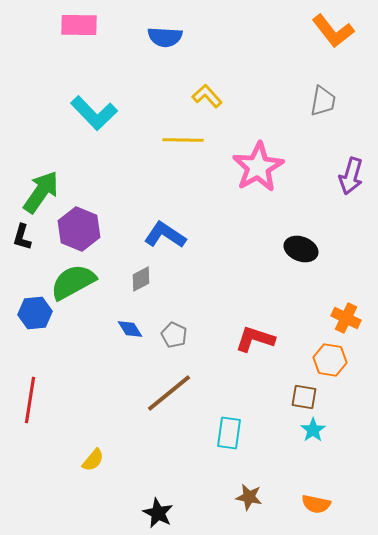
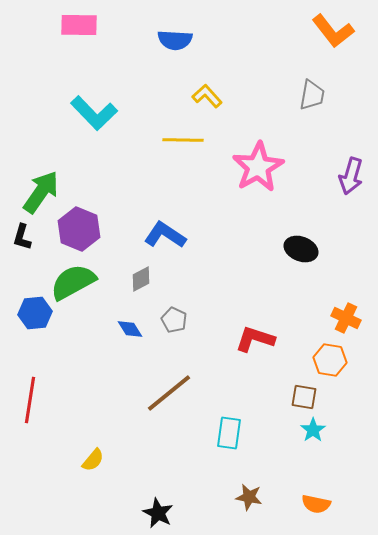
blue semicircle: moved 10 px right, 3 px down
gray trapezoid: moved 11 px left, 6 px up
gray pentagon: moved 15 px up
